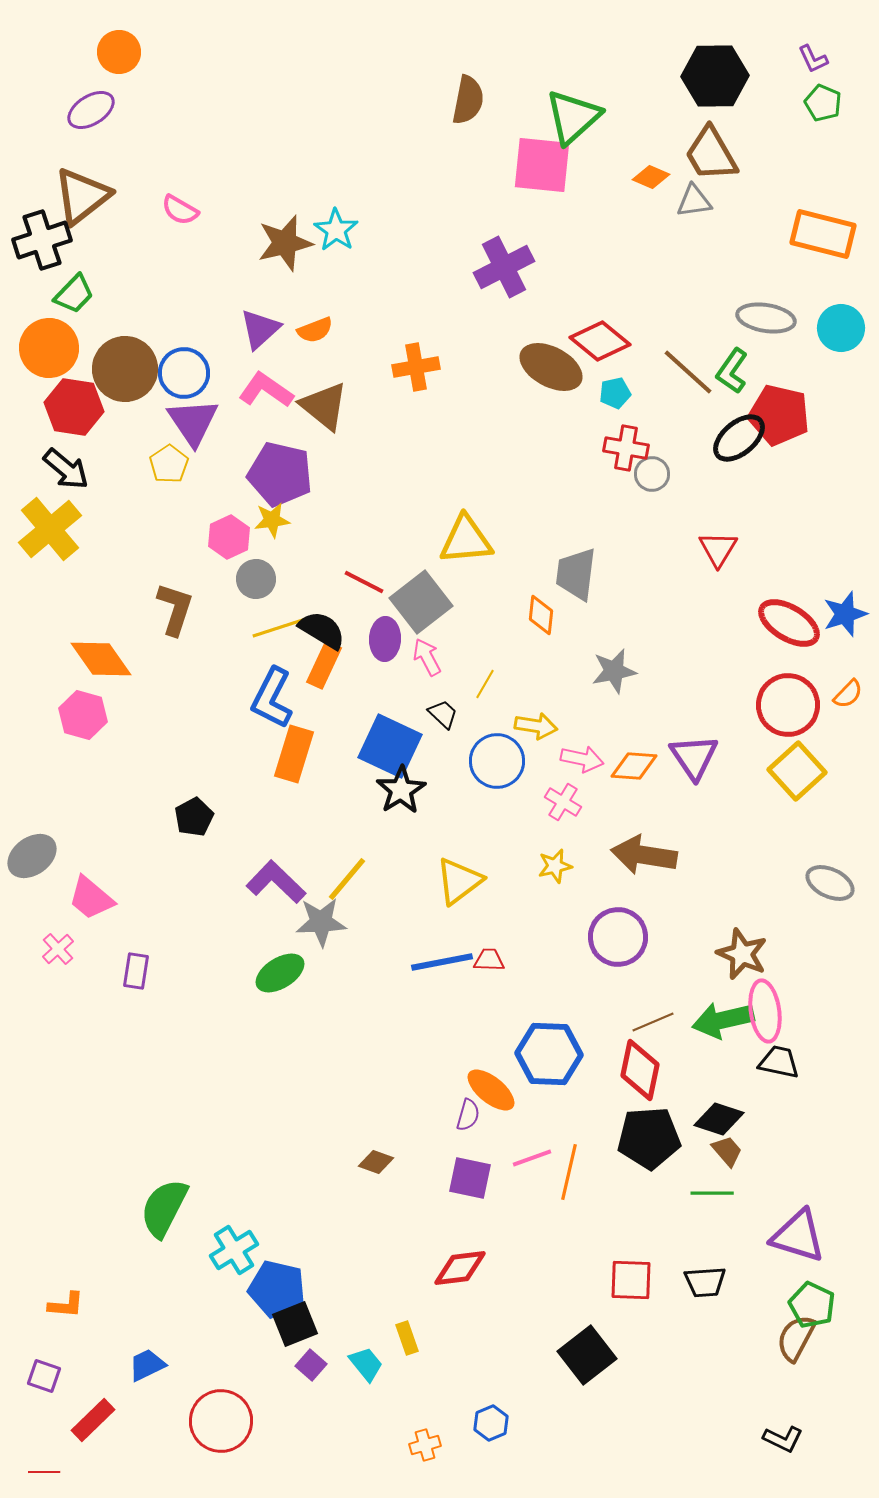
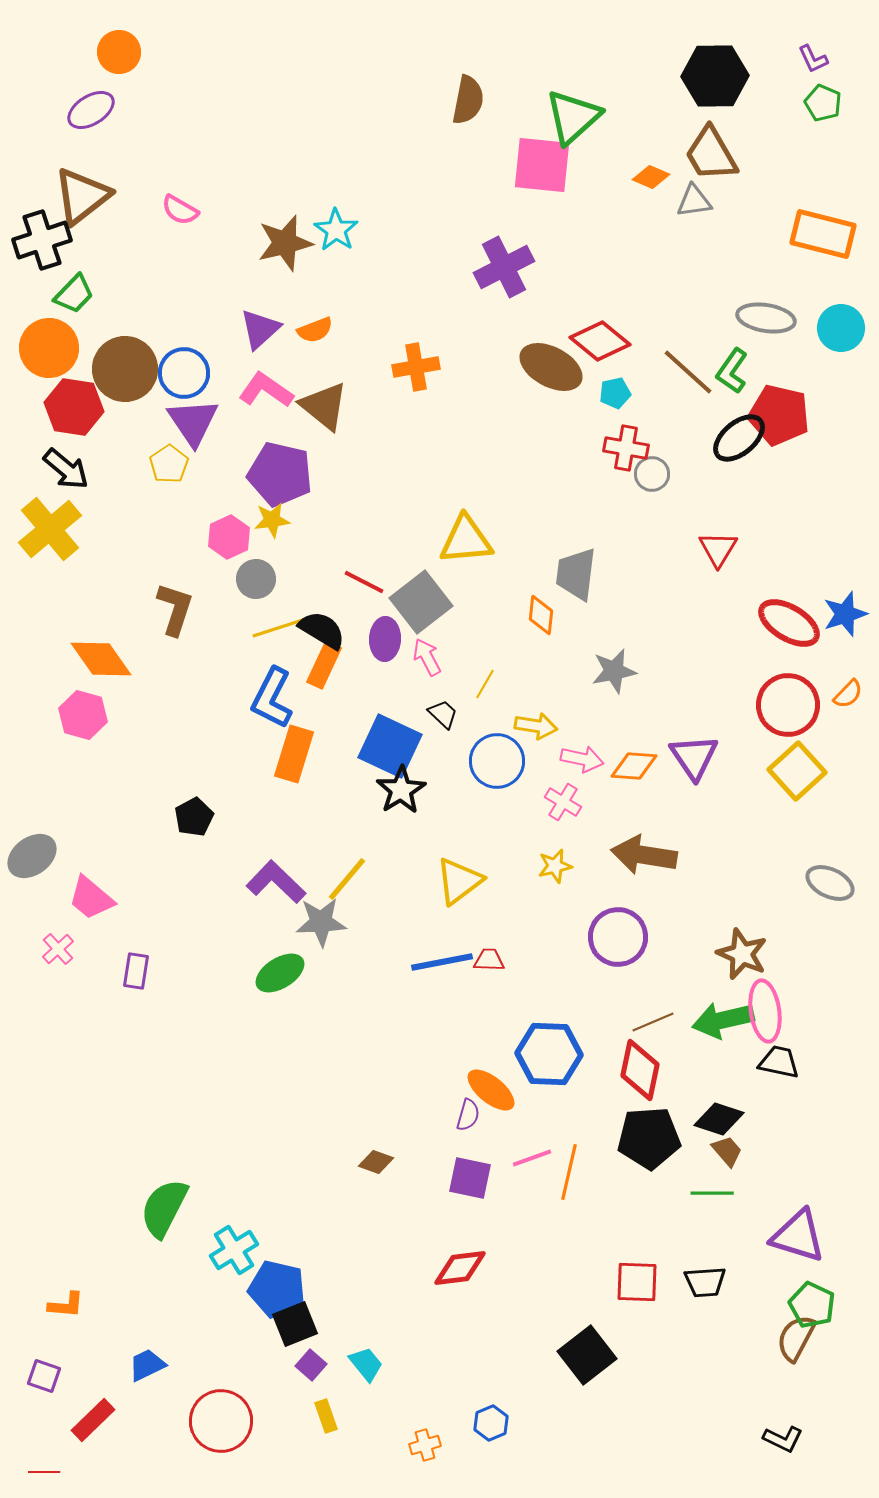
red square at (631, 1280): moved 6 px right, 2 px down
yellow rectangle at (407, 1338): moved 81 px left, 78 px down
